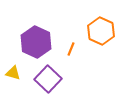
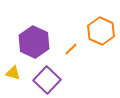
purple hexagon: moved 2 px left
orange line: rotated 24 degrees clockwise
purple square: moved 1 px left, 1 px down
